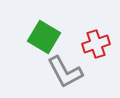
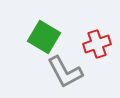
red cross: moved 1 px right
